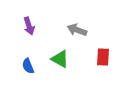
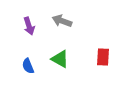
gray arrow: moved 15 px left, 9 px up
